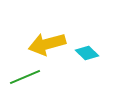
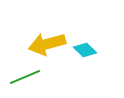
cyan diamond: moved 2 px left, 3 px up
